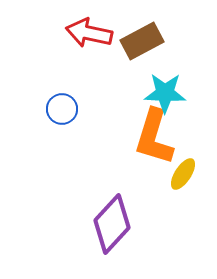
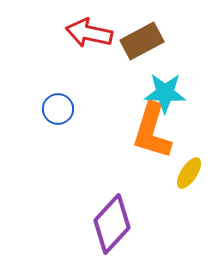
blue circle: moved 4 px left
orange L-shape: moved 2 px left, 6 px up
yellow ellipse: moved 6 px right, 1 px up
